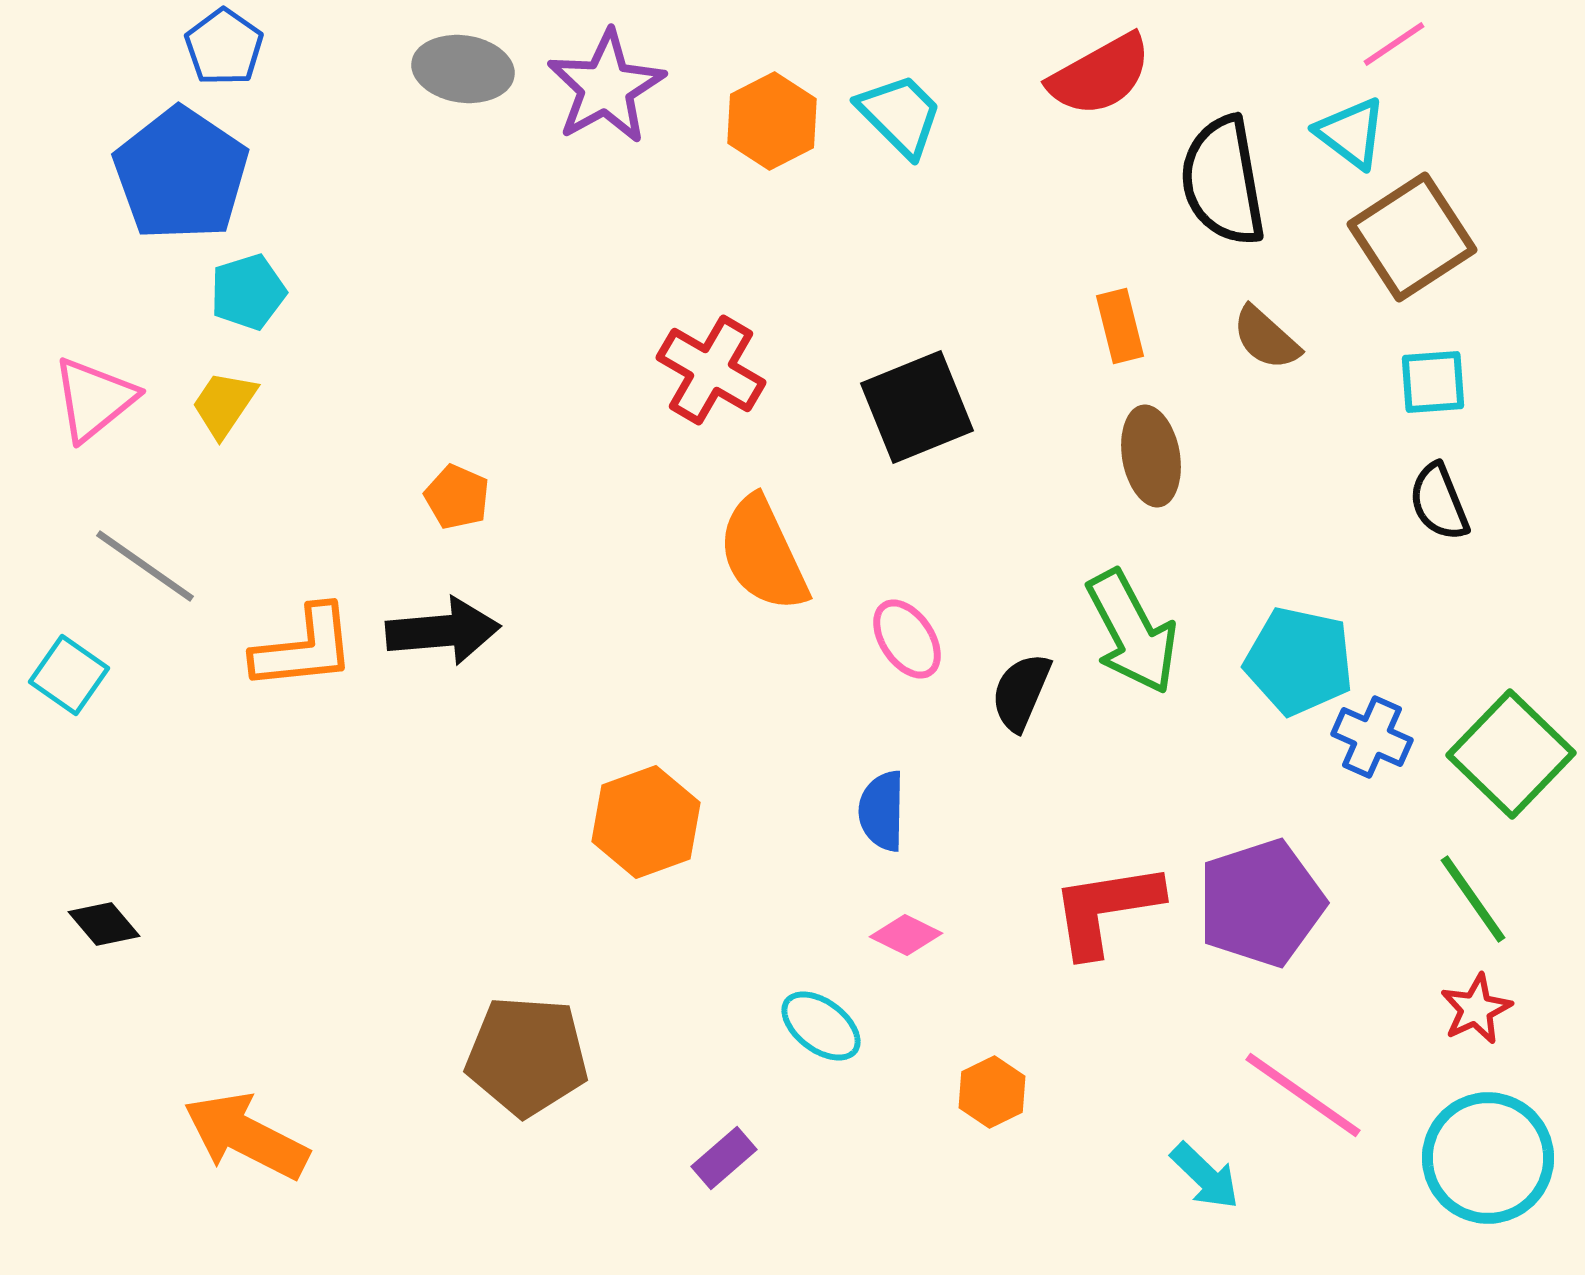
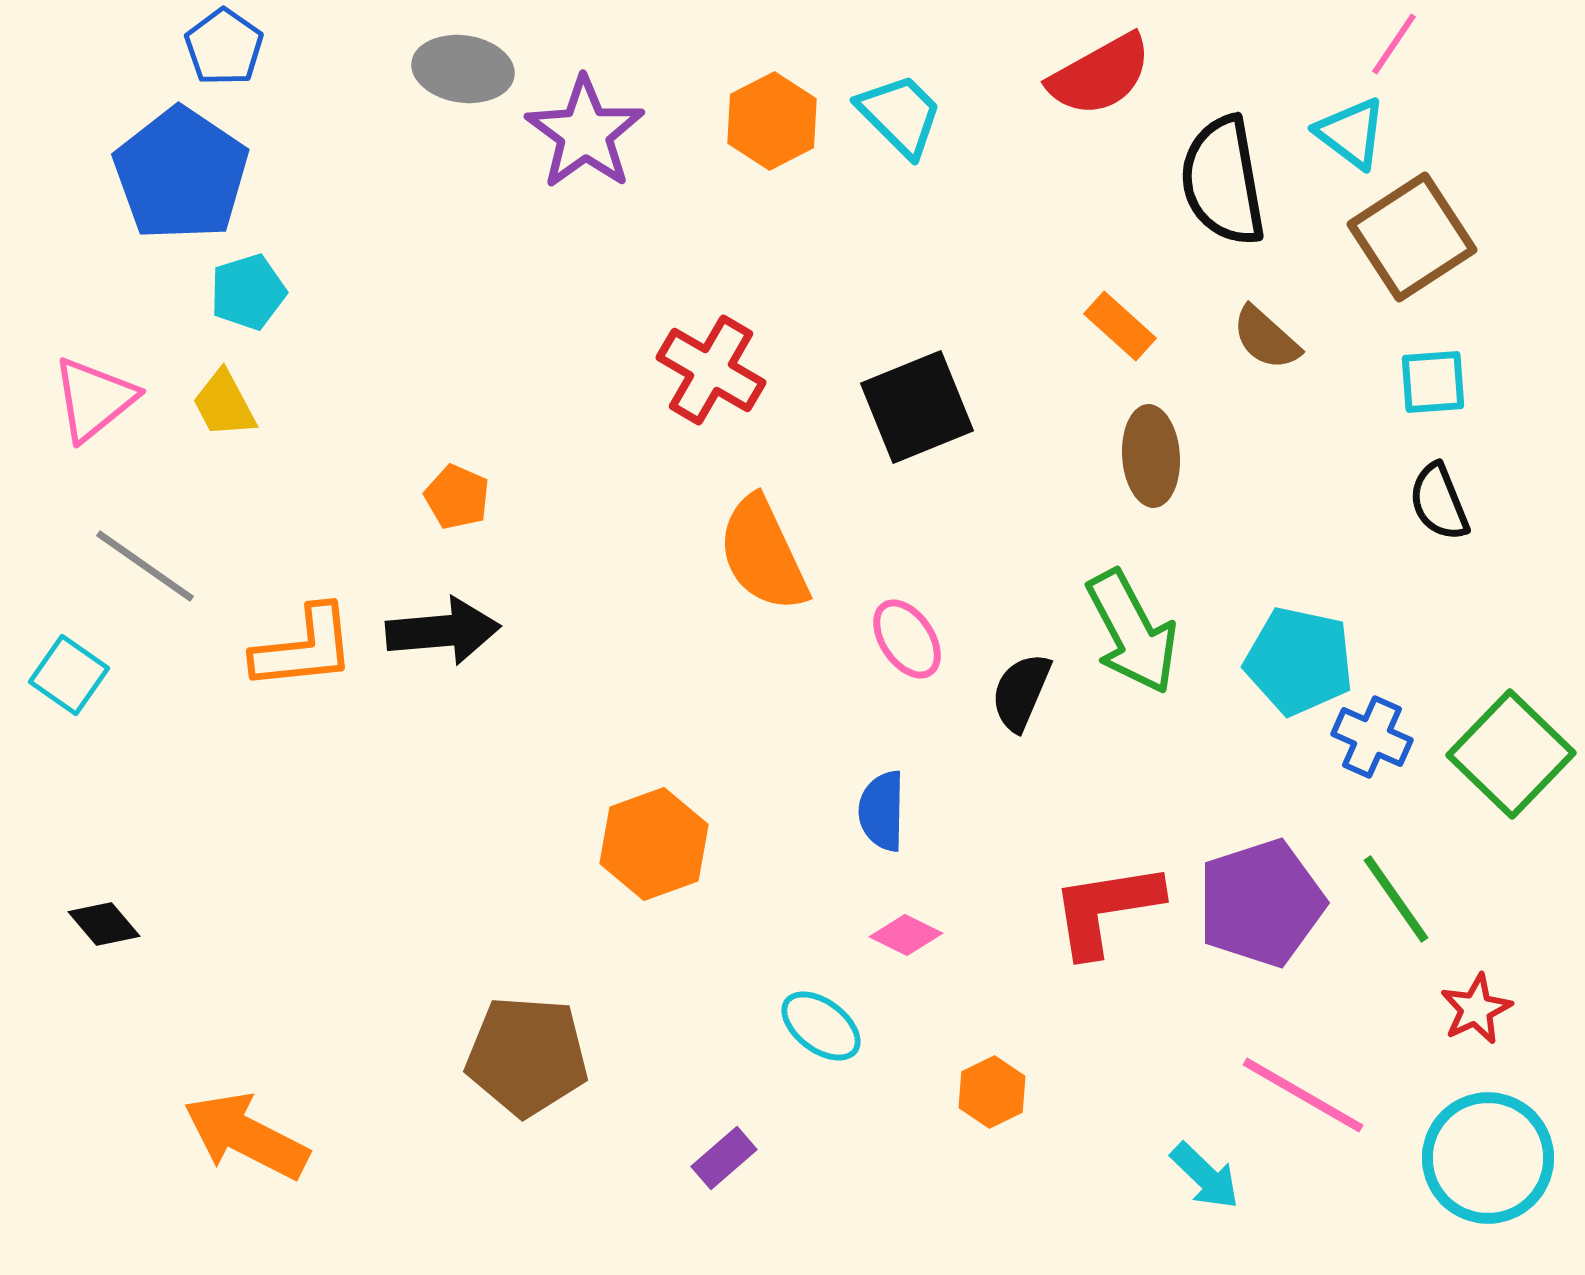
pink line at (1394, 44): rotated 22 degrees counterclockwise
purple star at (606, 87): moved 21 px left, 46 px down; rotated 7 degrees counterclockwise
orange rectangle at (1120, 326): rotated 34 degrees counterclockwise
yellow trapezoid at (224, 404): rotated 62 degrees counterclockwise
brown ellipse at (1151, 456): rotated 6 degrees clockwise
orange hexagon at (646, 822): moved 8 px right, 22 px down
green line at (1473, 899): moved 77 px left
pink line at (1303, 1095): rotated 5 degrees counterclockwise
